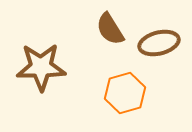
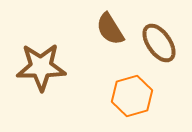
brown ellipse: rotated 69 degrees clockwise
orange hexagon: moved 7 px right, 3 px down
